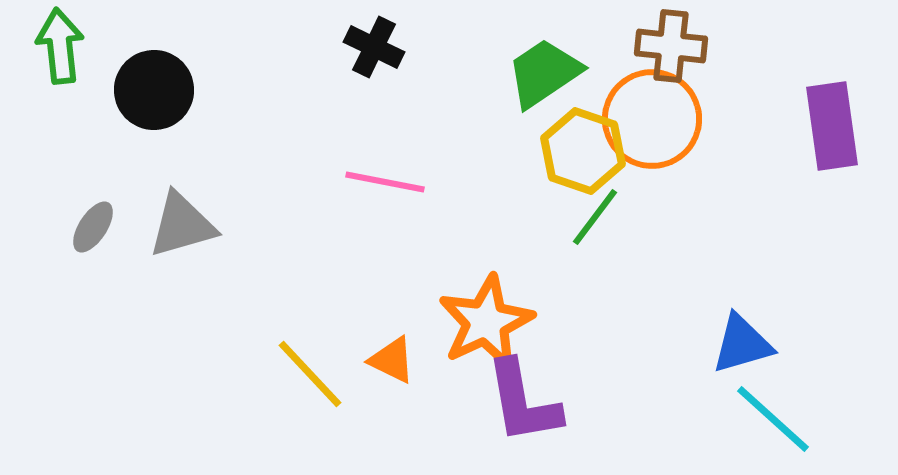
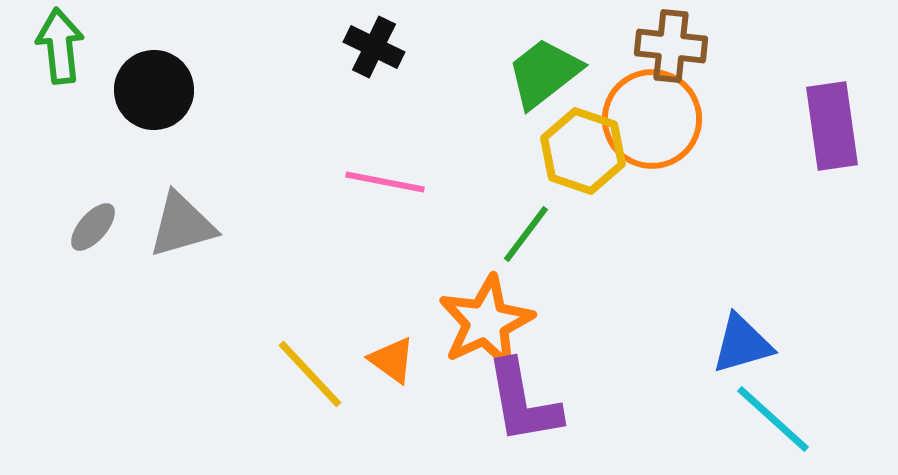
green trapezoid: rotated 4 degrees counterclockwise
green line: moved 69 px left, 17 px down
gray ellipse: rotated 8 degrees clockwise
orange triangle: rotated 10 degrees clockwise
